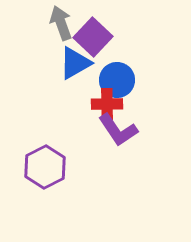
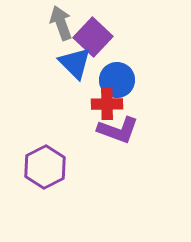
blue triangle: rotated 45 degrees counterclockwise
purple L-shape: rotated 36 degrees counterclockwise
